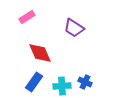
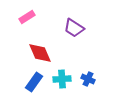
blue cross: moved 3 px right, 3 px up
cyan cross: moved 7 px up
